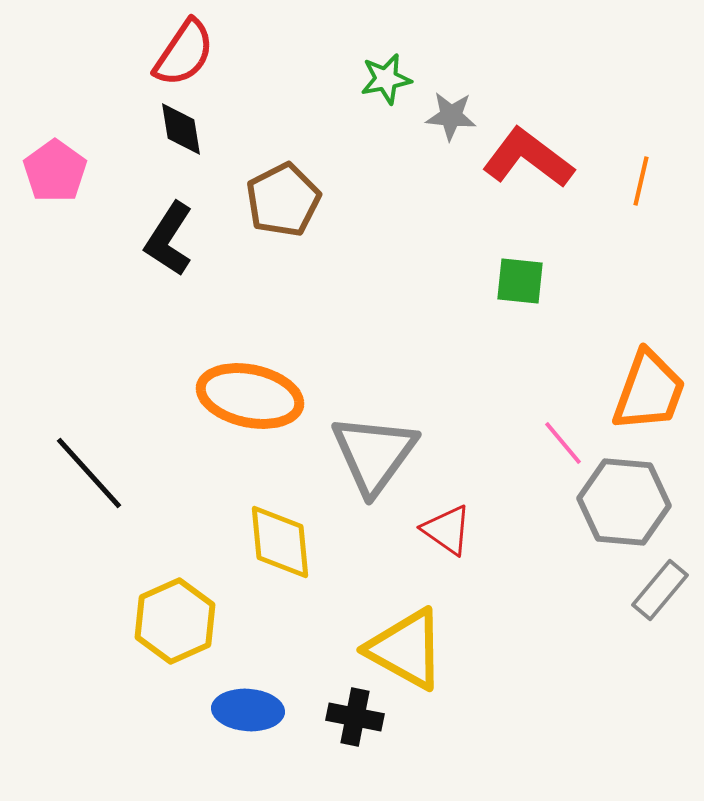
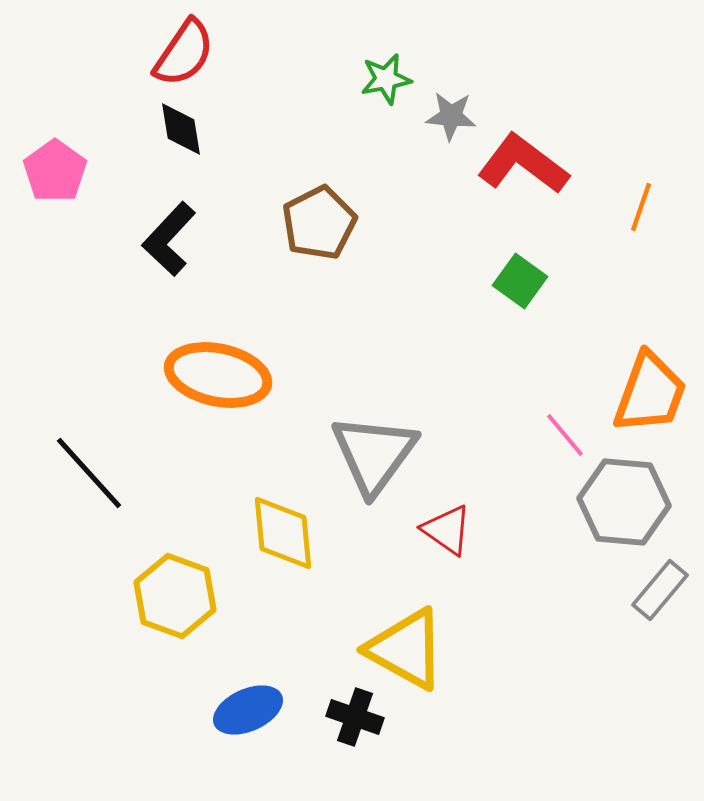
red L-shape: moved 5 px left, 6 px down
orange line: moved 26 px down; rotated 6 degrees clockwise
brown pentagon: moved 36 px right, 23 px down
black L-shape: rotated 10 degrees clockwise
green square: rotated 30 degrees clockwise
orange trapezoid: moved 1 px right, 2 px down
orange ellipse: moved 32 px left, 21 px up
pink line: moved 2 px right, 8 px up
yellow diamond: moved 3 px right, 9 px up
yellow hexagon: moved 25 px up; rotated 16 degrees counterclockwise
blue ellipse: rotated 28 degrees counterclockwise
black cross: rotated 8 degrees clockwise
